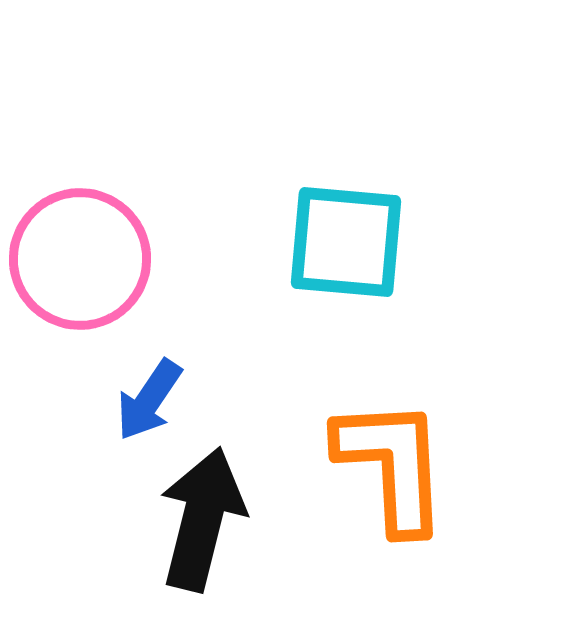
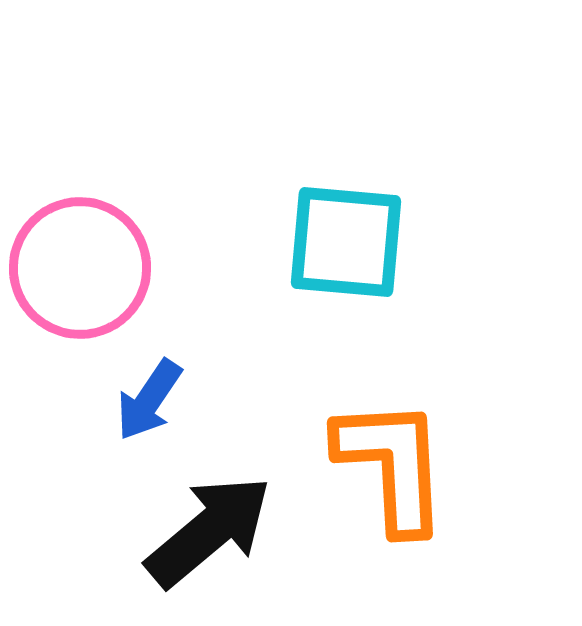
pink circle: moved 9 px down
black arrow: moved 7 px right, 12 px down; rotated 36 degrees clockwise
